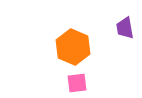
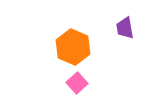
pink square: rotated 35 degrees counterclockwise
